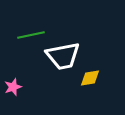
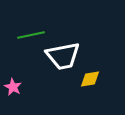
yellow diamond: moved 1 px down
pink star: rotated 24 degrees counterclockwise
